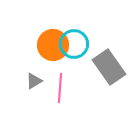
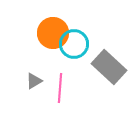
orange circle: moved 12 px up
gray rectangle: rotated 12 degrees counterclockwise
